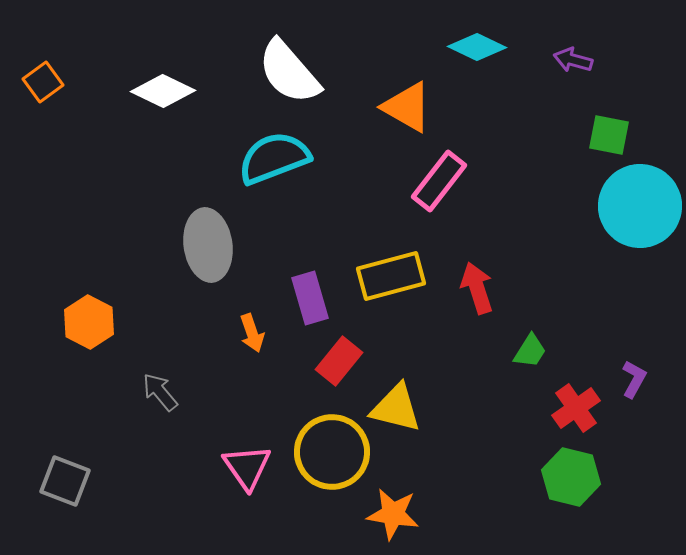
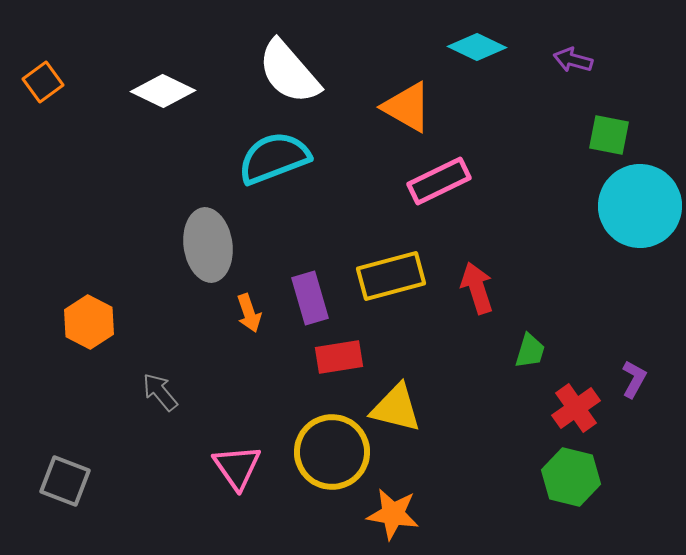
pink rectangle: rotated 26 degrees clockwise
orange arrow: moved 3 px left, 20 px up
green trapezoid: rotated 15 degrees counterclockwise
red rectangle: moved 4 px up; rotated 42 degrees clockwise
pink triangle: moved 10 px left
